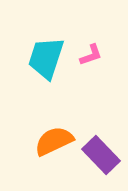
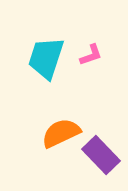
orange semicircle: moved 7 px right, 8 px up
